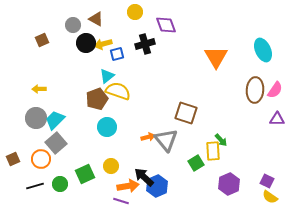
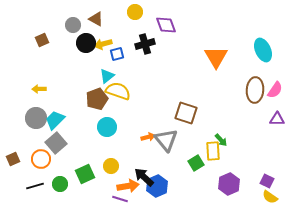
purple line at (121, 201): moved 1 px left, 2 px up
